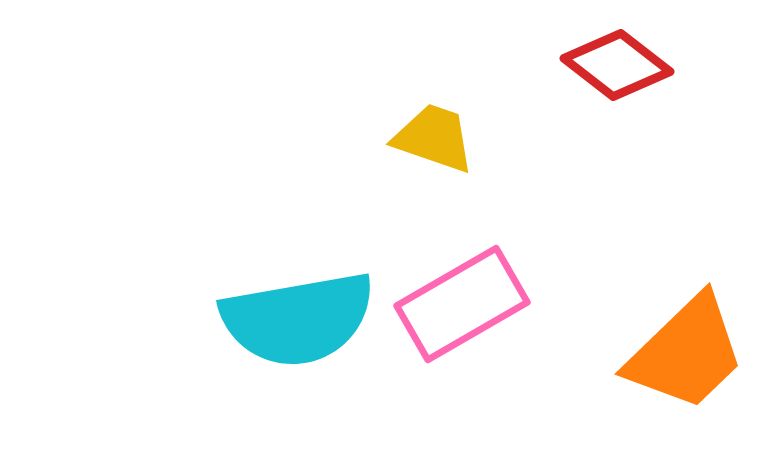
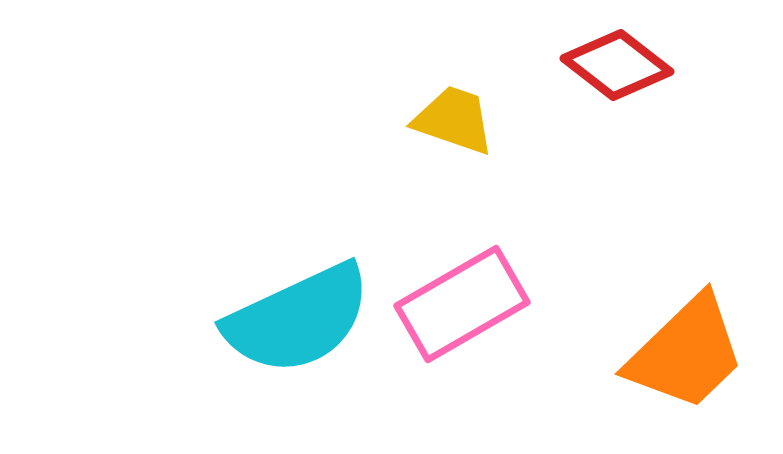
yellow trapezoid: moved 20 px right, 18 px up
cyan semicircle: rotated 15 degrees counterclockwise
